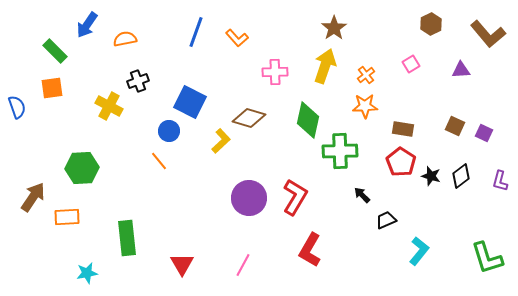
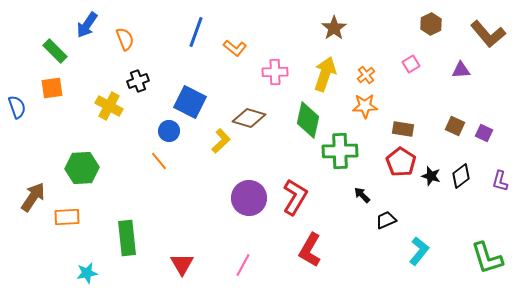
orange L-shape at (237, 38): moved 2 px left, 10 px down; rotated 10 degrees counterclockwise
orange semicircle at (125, 39): rotated 80 degrees clockwise
yellow arrow at (325, 66): moved 8 px down
